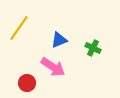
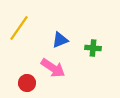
blue triangle: moved 1 px right
green cross: rotated 21 degrees counterclockwise
pink arrow: moved 1 px down
